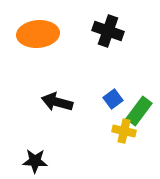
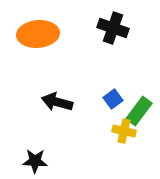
black cross: moved 5 px right, 3 px up
